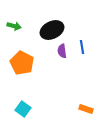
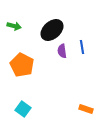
black ellipse: rotated 15 degrees counterclockwise
orange pentagon: moved 2 px down
